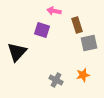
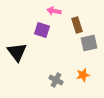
black triangle: rotated 20 degrees counterclockwise
